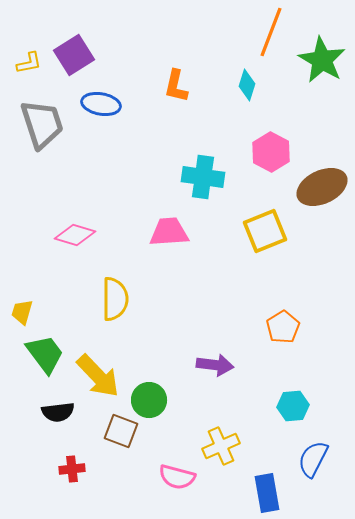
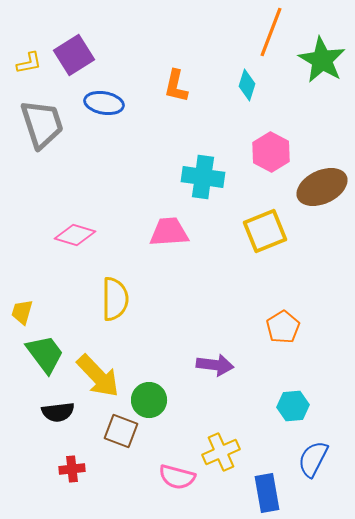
blue ellipse: moved 3 px right, 1 px up
yellow cross: moved 6 px down
